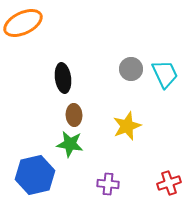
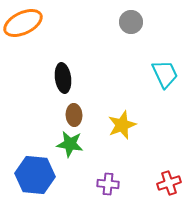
gray circle: moved 47 px up
yellow star: moved 5 px left, 1 px up
blue hexagon: rotated 18 degrees clockwise
